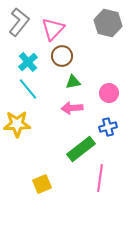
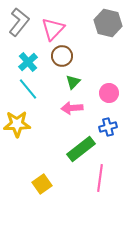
green triangle: rotated 35 degrees counterclockwise
yellow square: rotated 12 degrees counterclockwise
